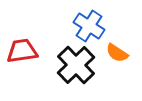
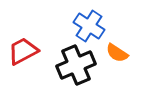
red trapezoid: moved 1 px right; rotated 20 degrees counterclockwise
black cross: rotated 21 degrees clockwise
